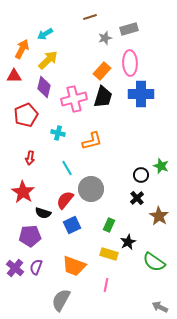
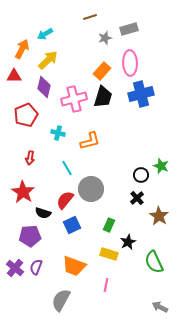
blue cross: rotated 15 degrees counterclockwise
orange L-shape: moved 2 px left
green semicircle: rotated 30 degrees clockwise
